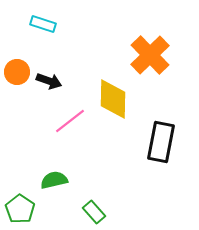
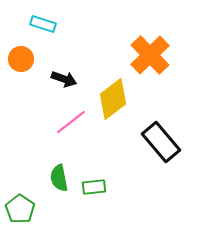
orange circle: moved 4 px right, 13 px up
black arrow: moved 15 px right, 2 px up
yellow diamond: rotated 51 degrees clockwise
pink line: moved 1 px right, 1 px down
black rectangle: rotated 51 degrees counterclockwise
green semicircle: moved 5 px right, 2 px up; rotated 88 degrees counterclockwise
green rectangle: moved 25 px up; rotated 55 degrees counterclockwise
